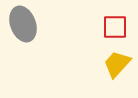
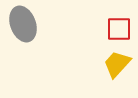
red square: moved 4 px right, 2 px down
